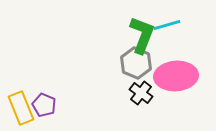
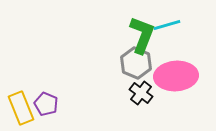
purple pentagon: moved 2 px right, 1 px up
